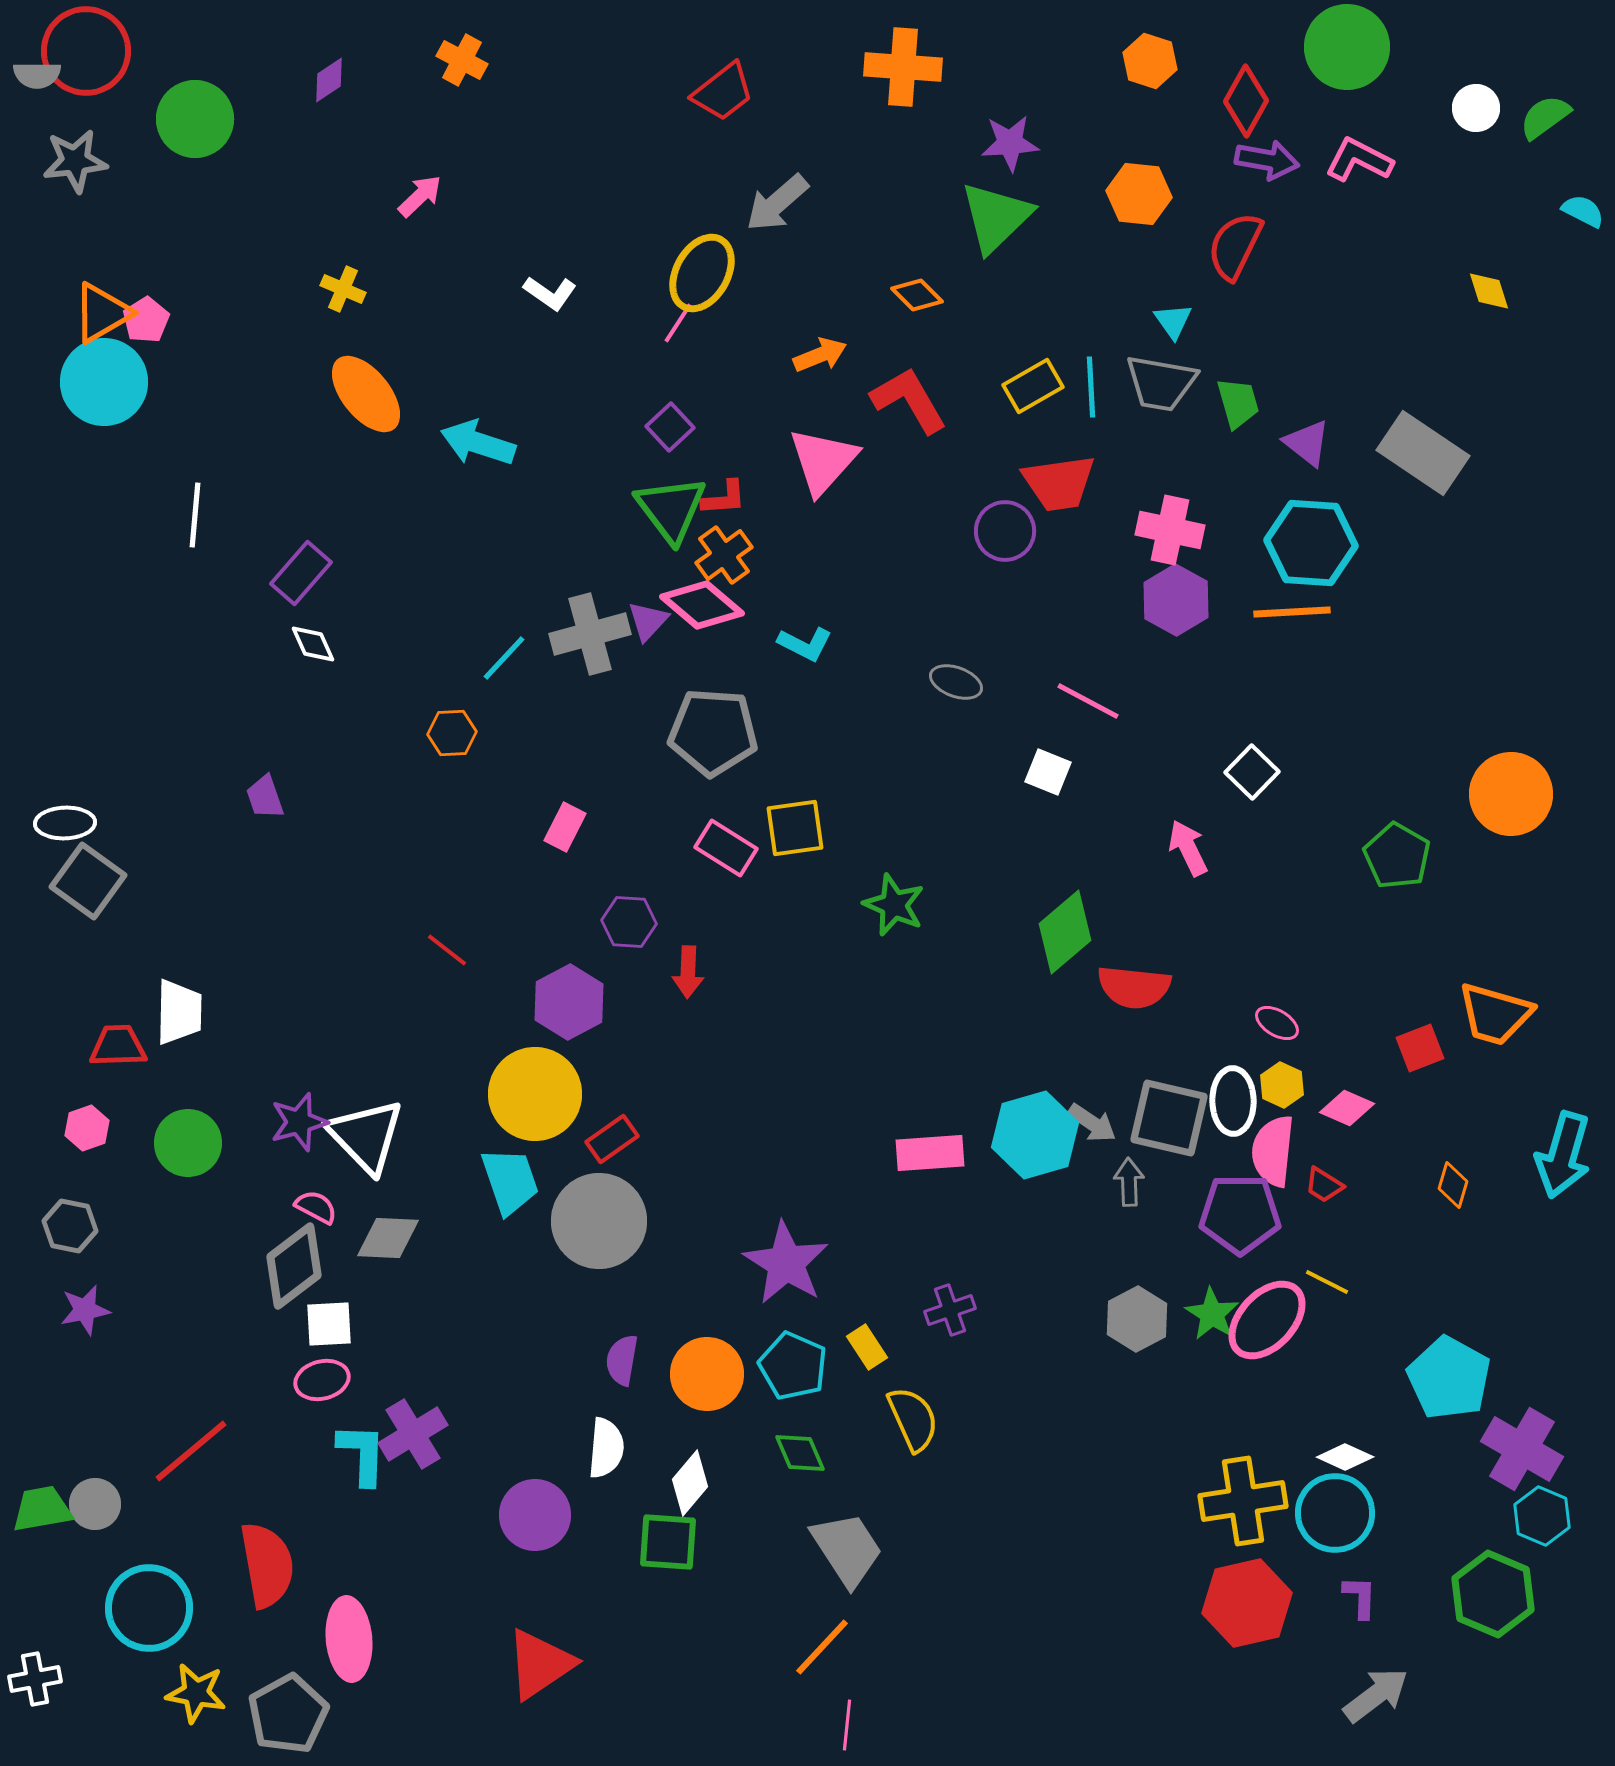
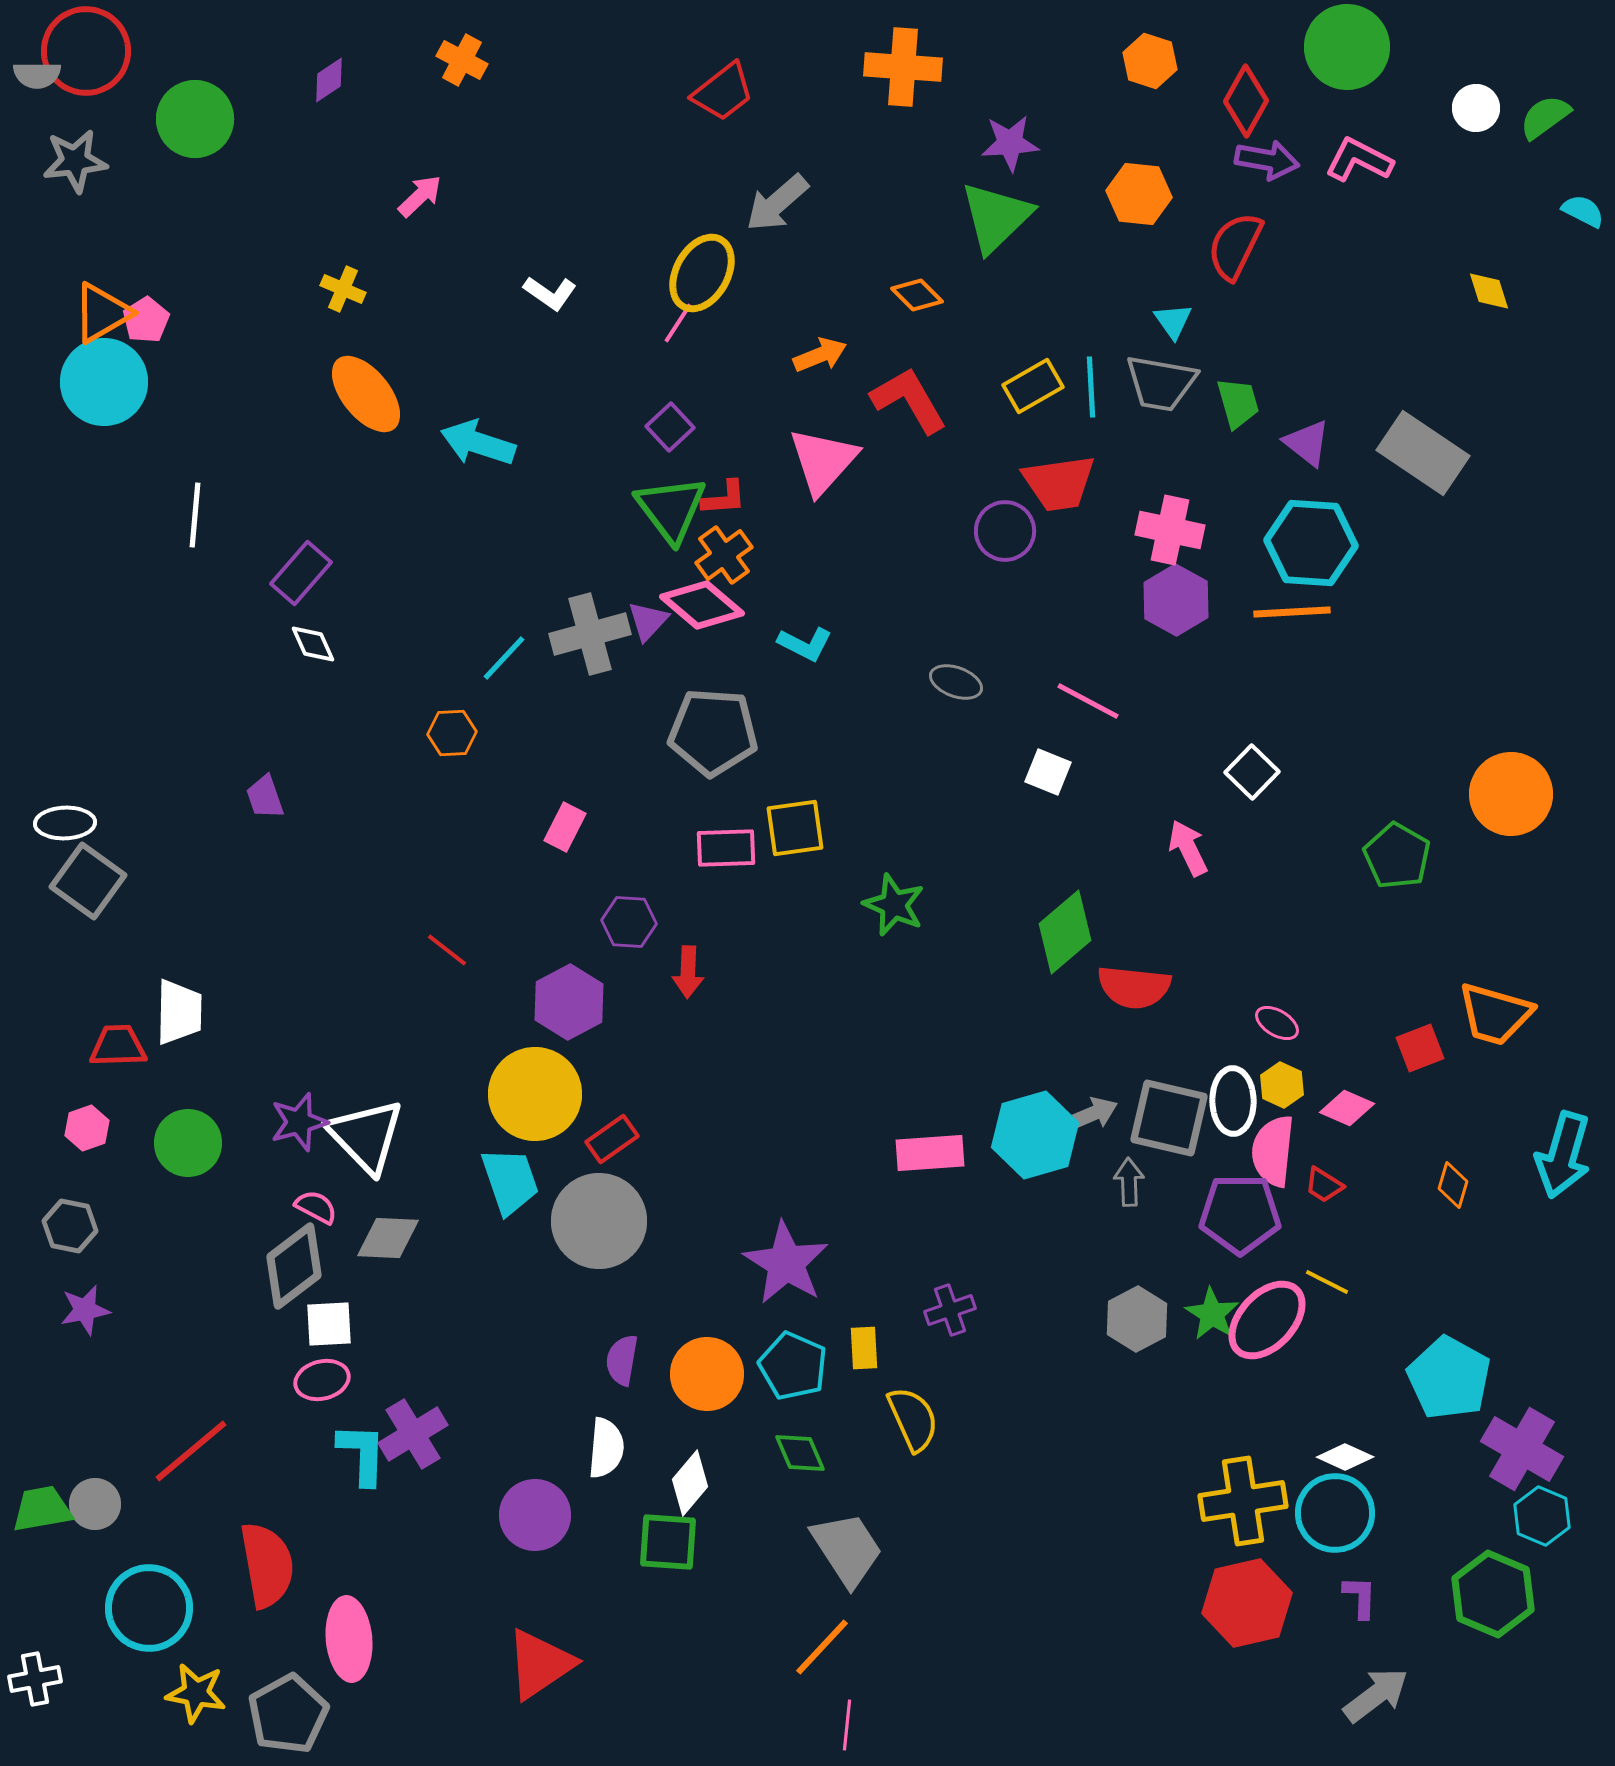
pink rectangle at (726, 848): rotated 34 degrees counterclockwise
gray arrow at (1092, 1123): moved 9 px up; rotated 57 degrees counterclockwise
yellow rectangle at (867, 1347): moved 3 px left, 1 px down; rotated 30 degrees clockwise
